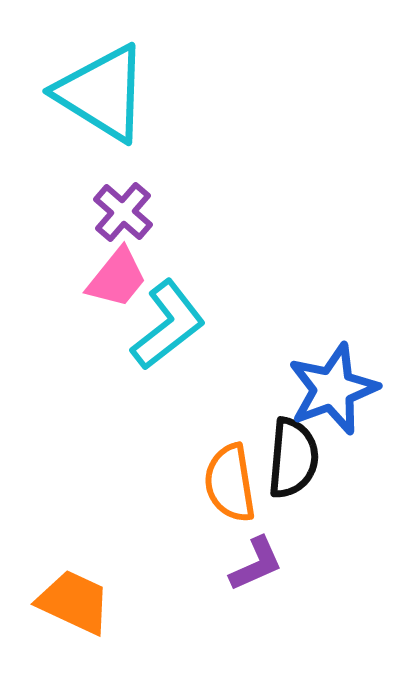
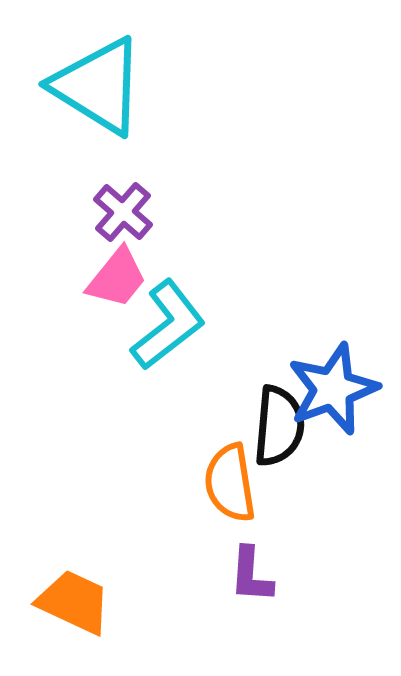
cyan triangle: moved 4 px left, 7 px up
black semicircle: moved 14 px left, 32 px up
purple L-shape: moved 5 px left, 11 px down; rotated 118 degrees clockwise
